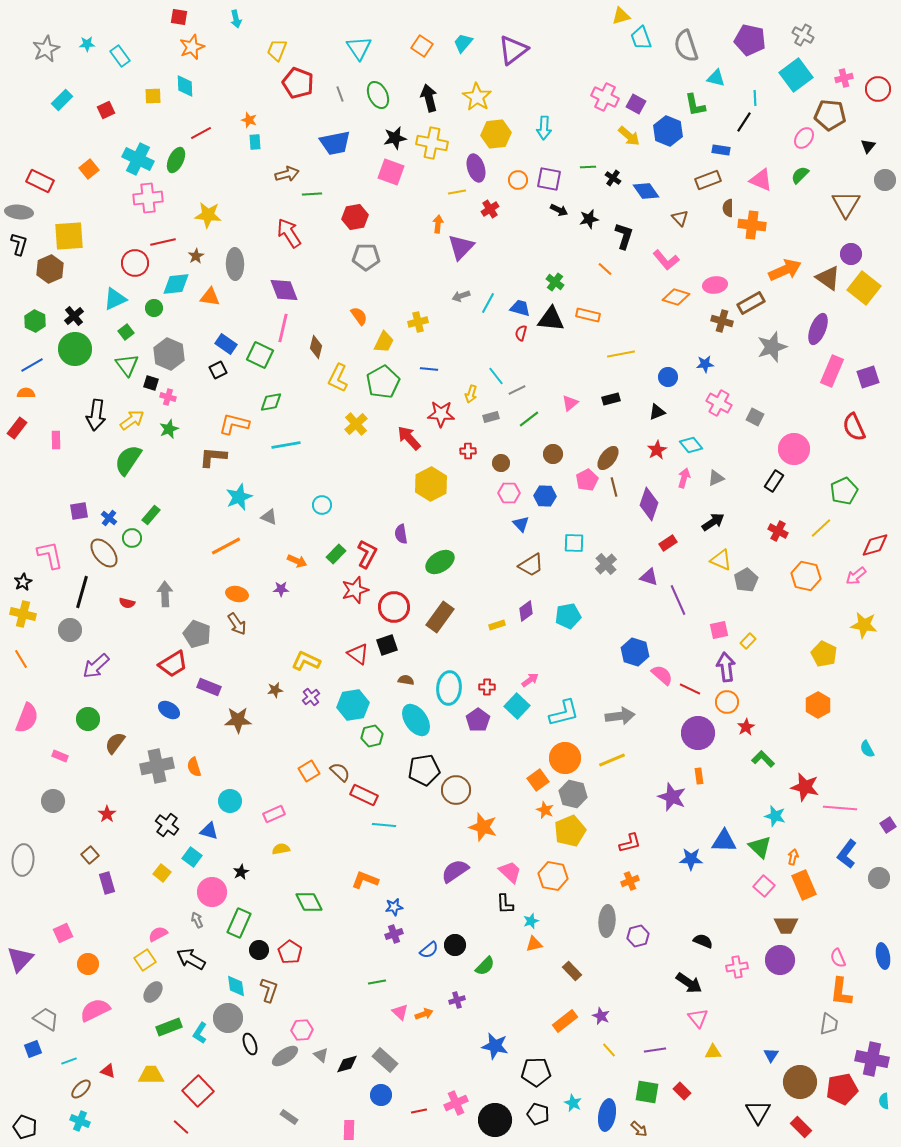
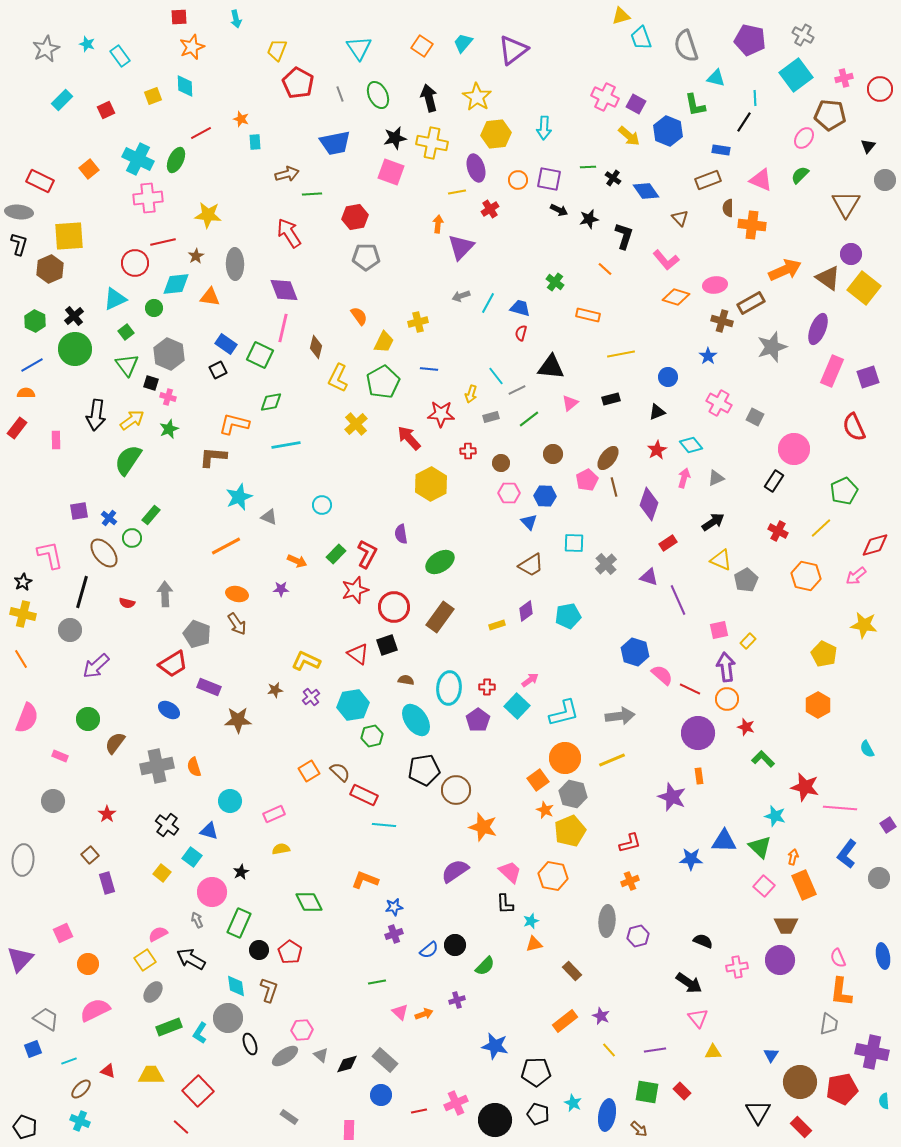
red square at (179, 17): rotated 12 degrees counterclockwise
cyan star at (87, 44): rotated 21 degrees clockwise
red pentagon at (298, 83): rotated 8 degrees clockwise
red circle at (878, 89): moved 2 px right
yellow square at (153, 96): rotated 18 degrees counterclockwise
orange star at (249, 120): moved 8 px left, 1 px up
black triangle at (551, 319): moved 48 px down
blue star at (705, 364): moved 3 px right, 8 px up; rotated 30 degrees counterclockwise
blue triangle at (521, 524): moved 8 px right, 2 px up
orange circle at (727, 702): moved 3 px up
red star at (746, 727): rotated 24 degrees counterclockwise
purple cross at (872, 1059): moved 7 px up
